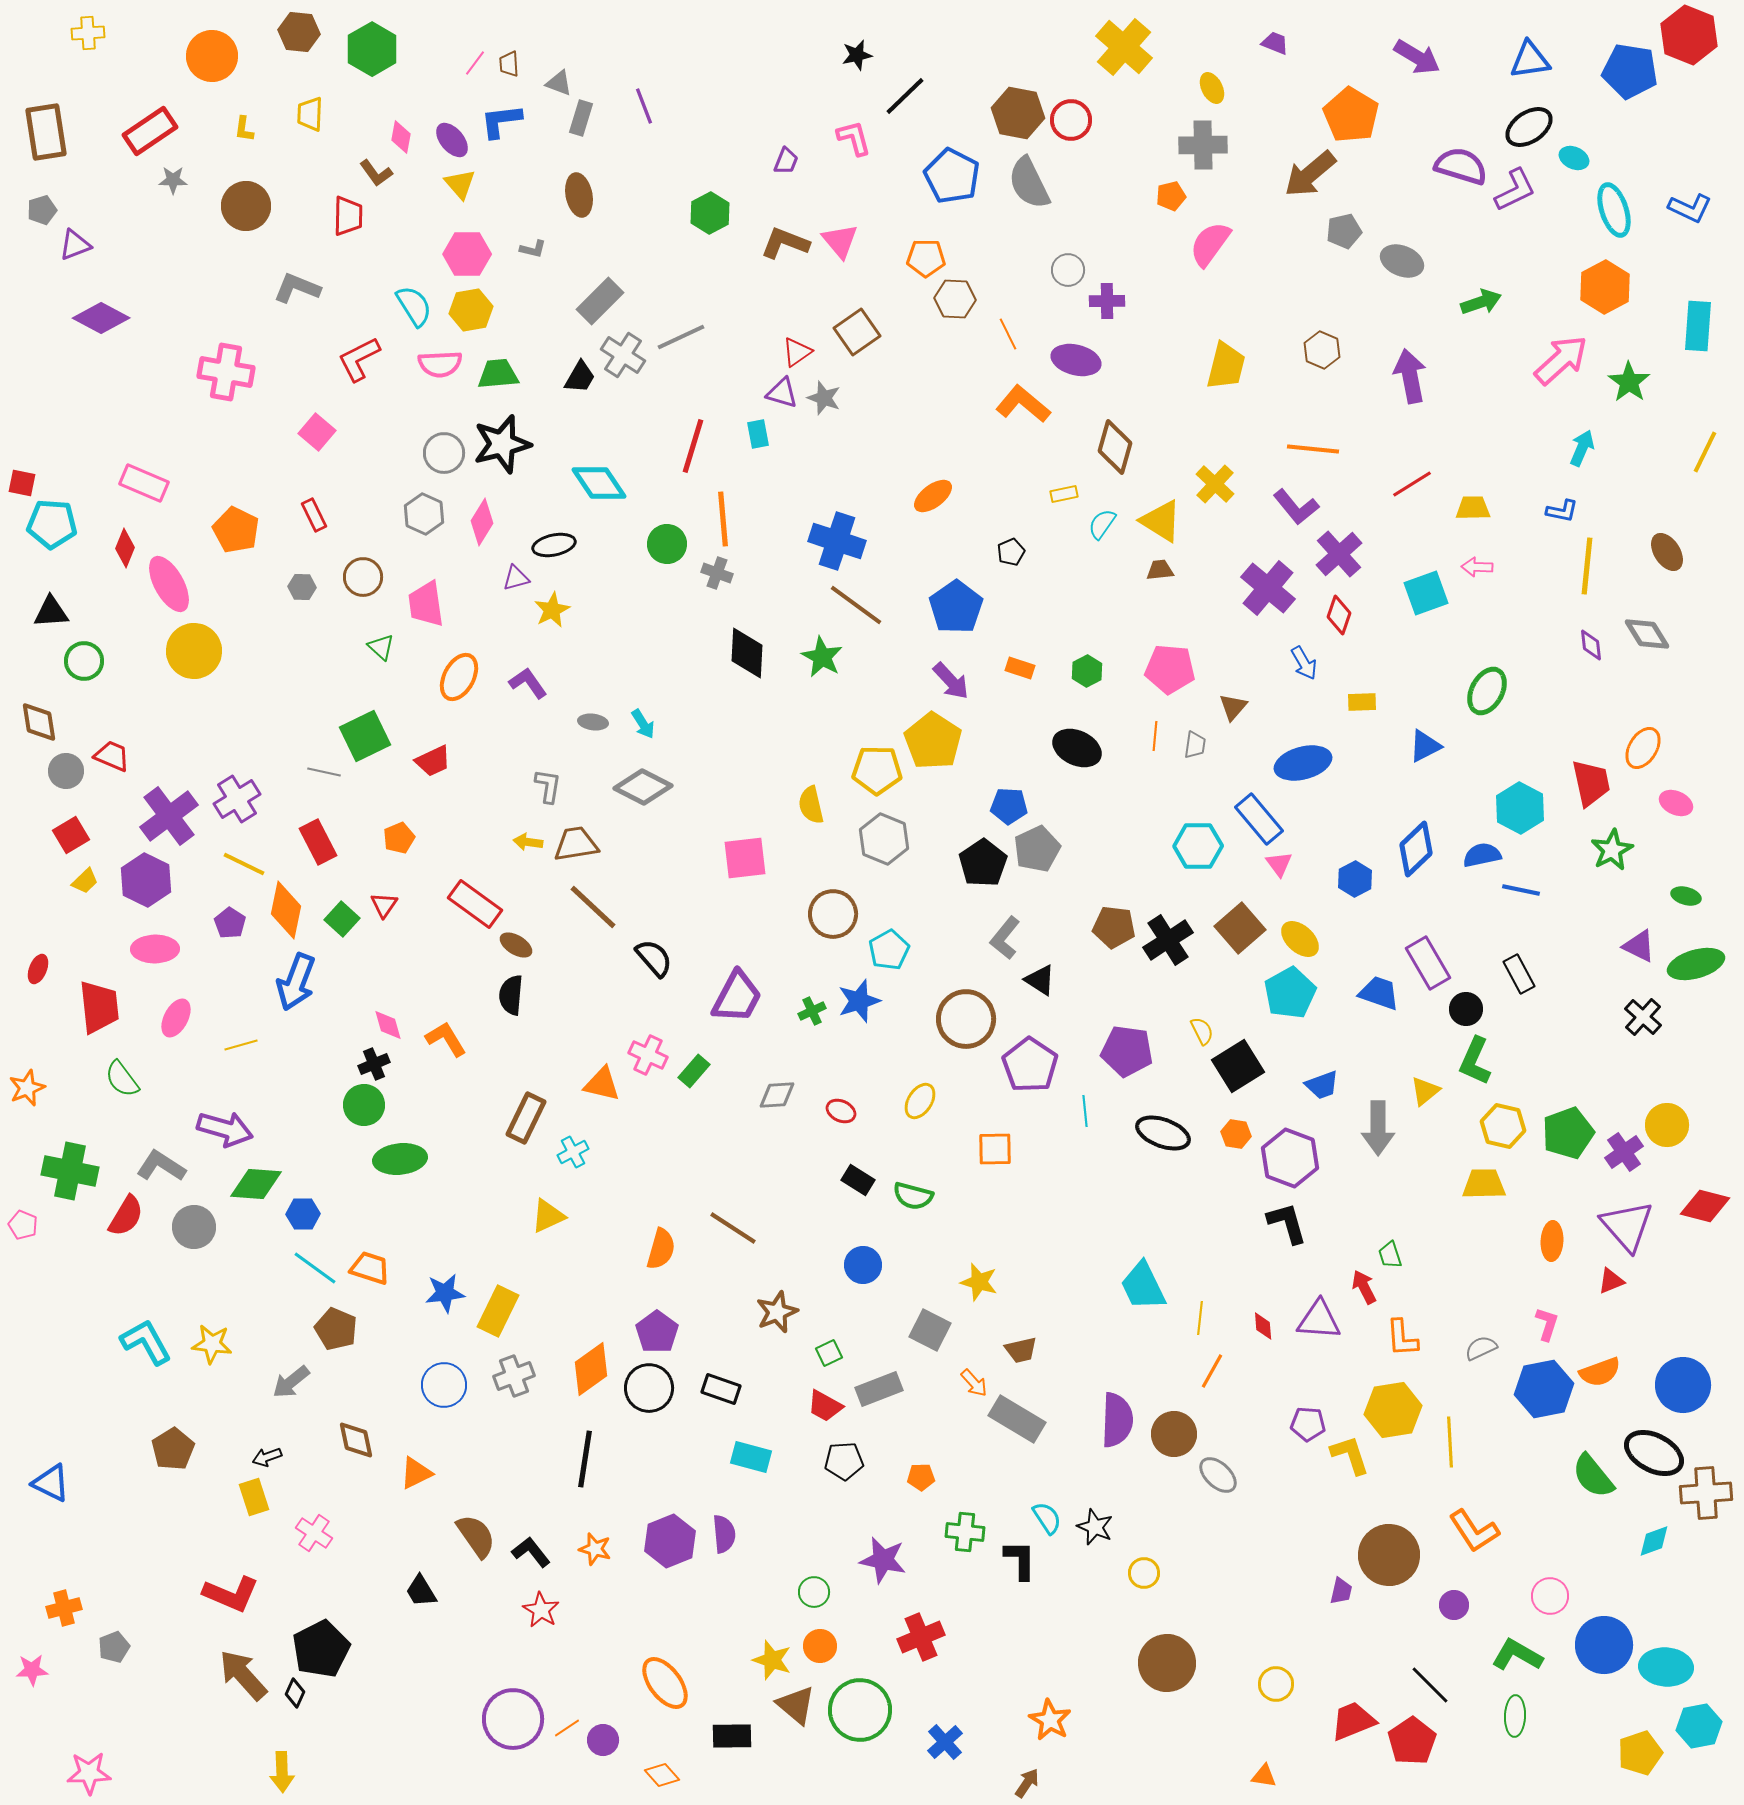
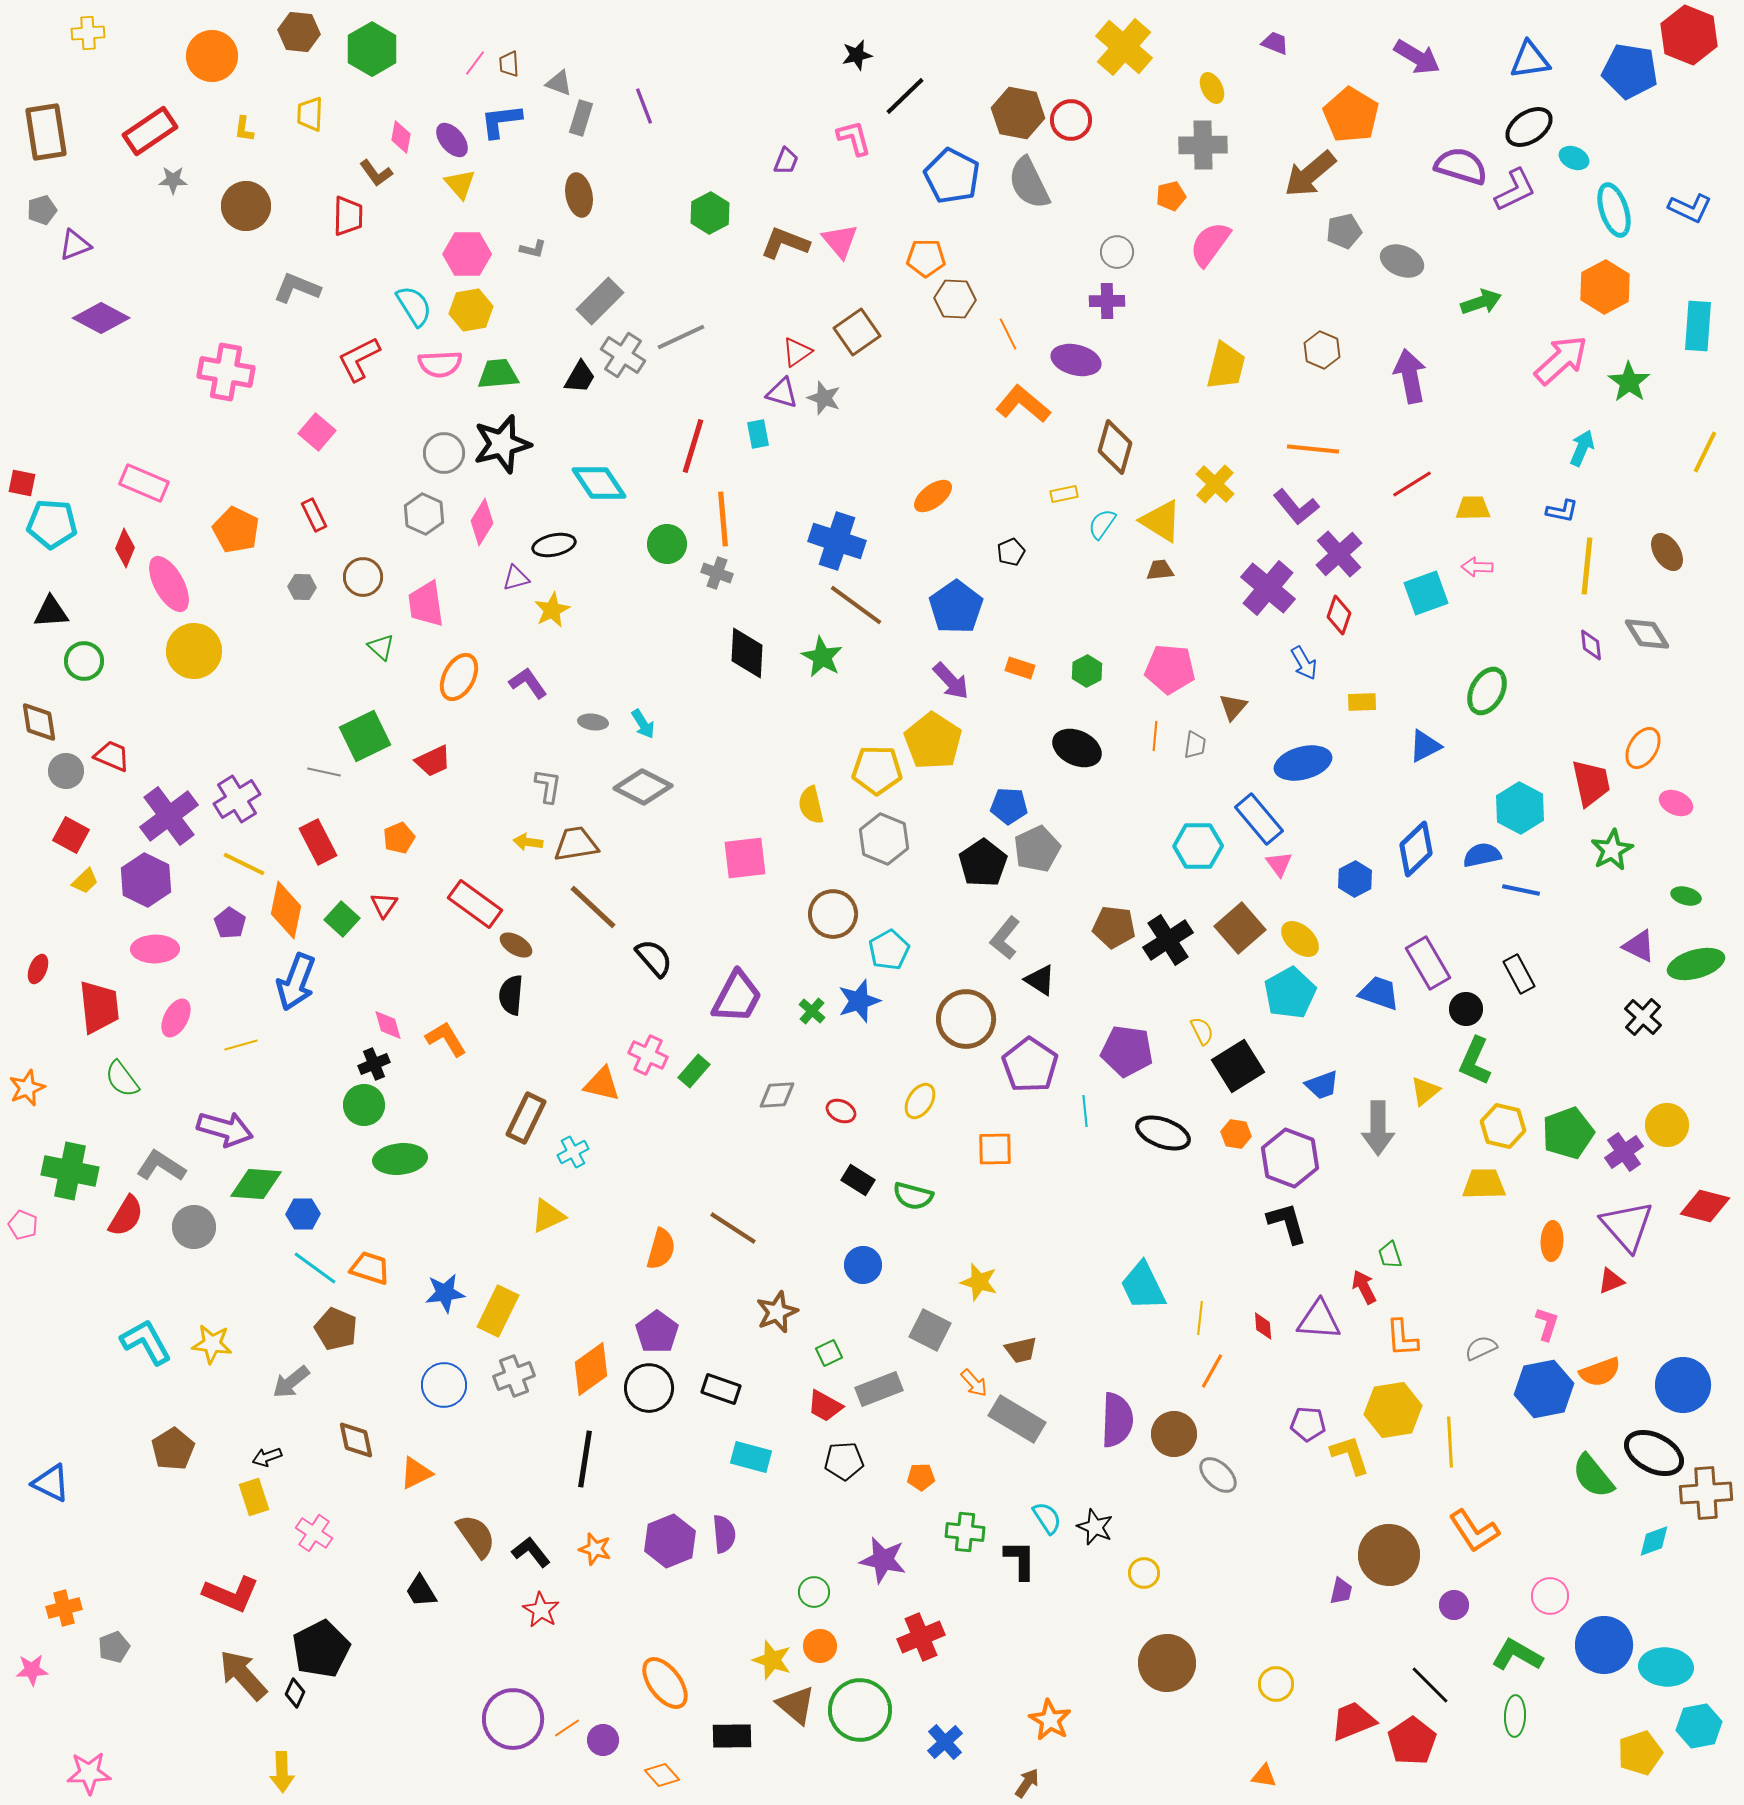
gray circle at (1068, 270): moved 49 px right, 18 px up
red square at (71, 835): rotated 30 degrees counterclockwise
green cross at (812, 1011): rotated 24 degrees counterclockwise
